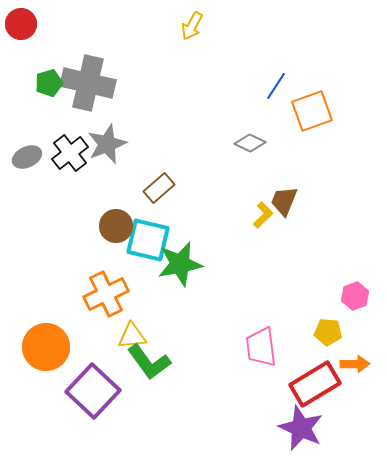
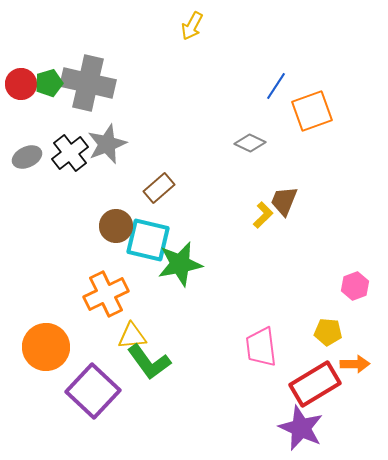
red circle: moved 60 px down
pink hexagon: moved 10 px up
